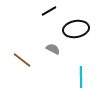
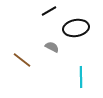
black ellipse: moved 1 px up
gray semicircle: moved 1 px left, 2 px up
